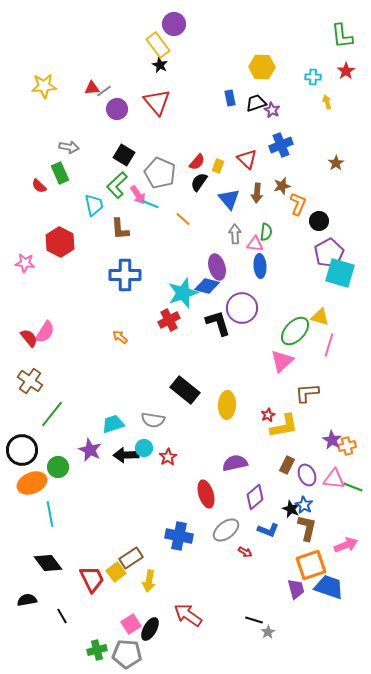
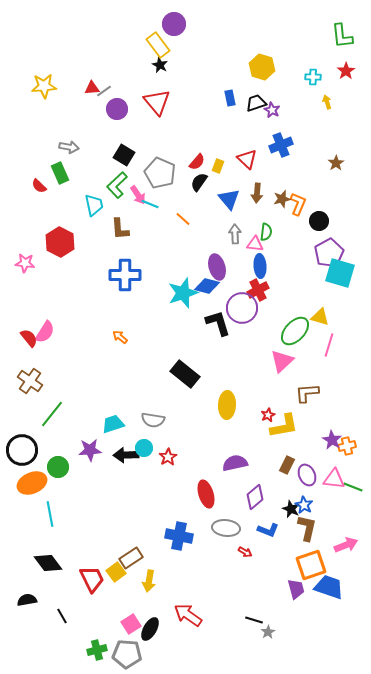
yellow hexagon at (262, 67): rotated 15 degrees clockwise
brown star at (282, 186): moved 13 px down
red cross at (169, 320): moved 89 px right, 30 px up
black rectangle at (185, 390): moved 16 px up
purple star at (90, 450): rotated 30 degrees counterclockwise
gray ellipse at (226, 530): moved 2 px up; rotated 44 degrees clockwise
